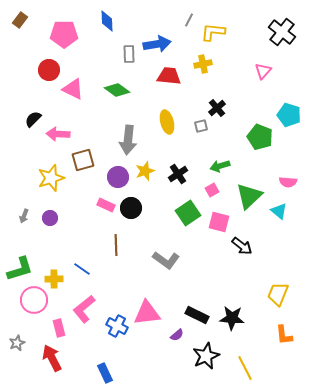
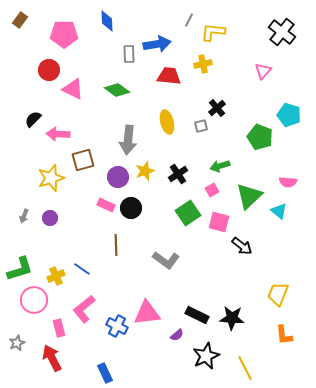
yellow cross at (54, 279): moved 2 px right, 3 px up; rotated 24 degrees counterclockwise
